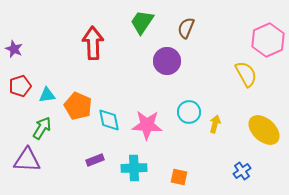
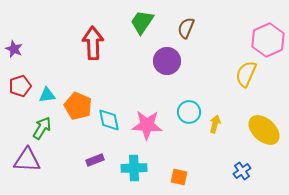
yellow semicircle: rotated 128 degrees counterclockwise
